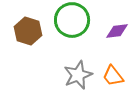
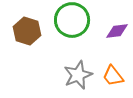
brown hexagon: moved 1 px left
